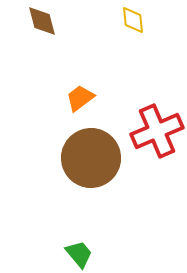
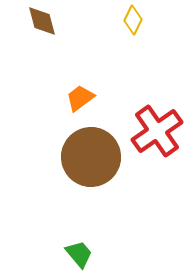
yellow diamond: rotated 32 degrees clockwise
red cross: rotated 12 degrees counterclockwise
brown circle: moved 1 px up
